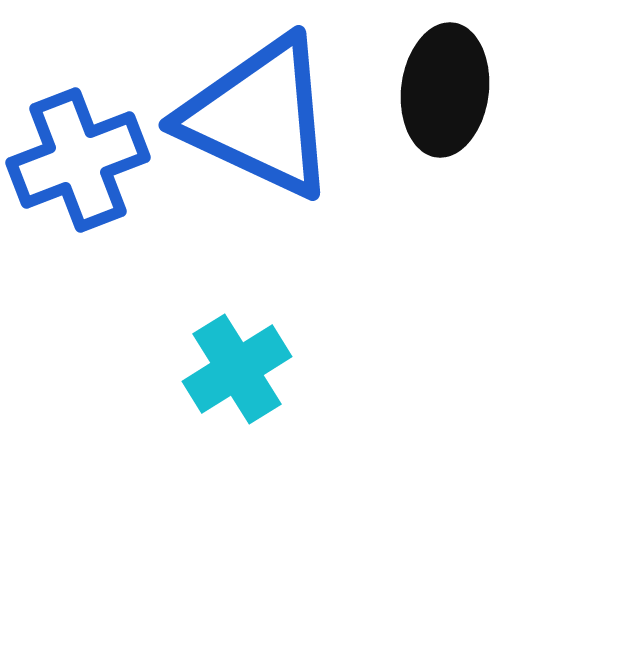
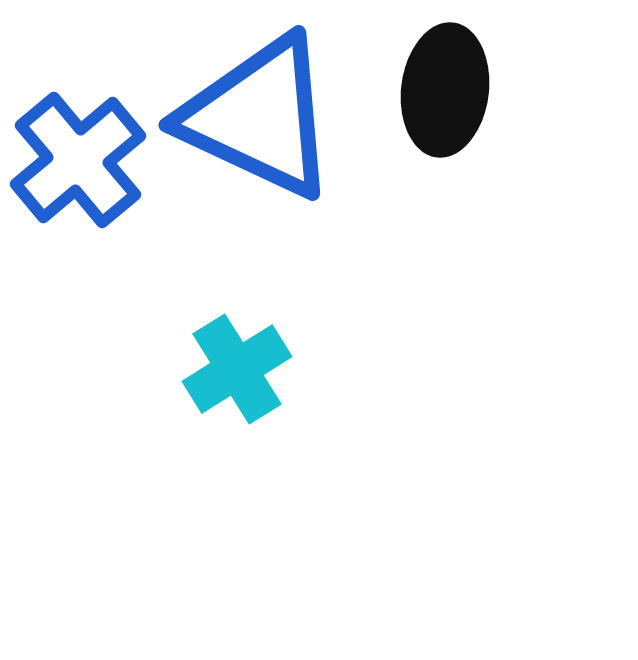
blue cross: rotated 19 degrees counterclockwise
